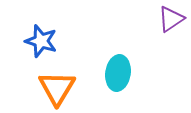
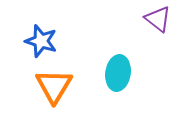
purple triangle: moved 13 px left; rotated 48 degrees counterclockwise
orange triangle: moved 3 px left, 2 px up
